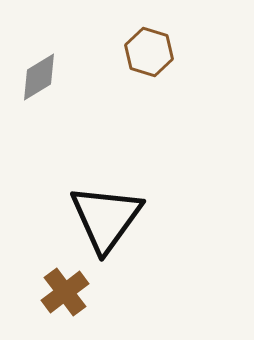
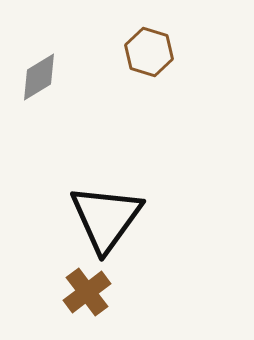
brown cross: moved 22 px right
